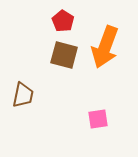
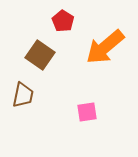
orange arrow: rotated 30 degrees clockwise
brown square: moved 24 px left; rotated 20 degrees clockwise
pink square: moved 11 px left, 7 px up
